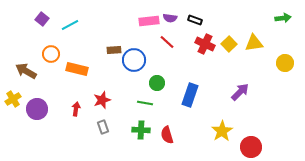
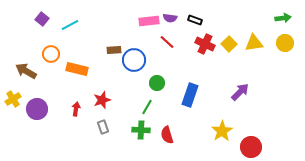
yellow circle: moved 20 px up
green line: moved 2 px right, 4 px down; rotated 70 degrees counterclockwise
